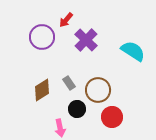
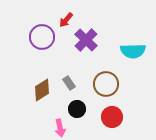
cyan semicircle: rotated 145 degrees clockwise
brown circle: moved 8 px right, 6 px up
